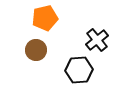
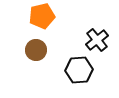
orange pentagon: moved 3 px left, 2 px up
